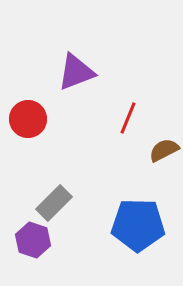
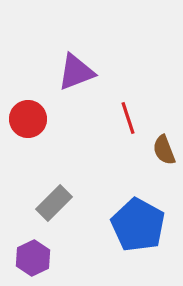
red line: rotated 40 degrees counterclockwise
brown semicircle: rotated 84 degrees counterclockwise
blue pentagon: rotated 28 degrees clockwise
purple hexagon: moved 18 px down; rotated 16 degrees clockwise
